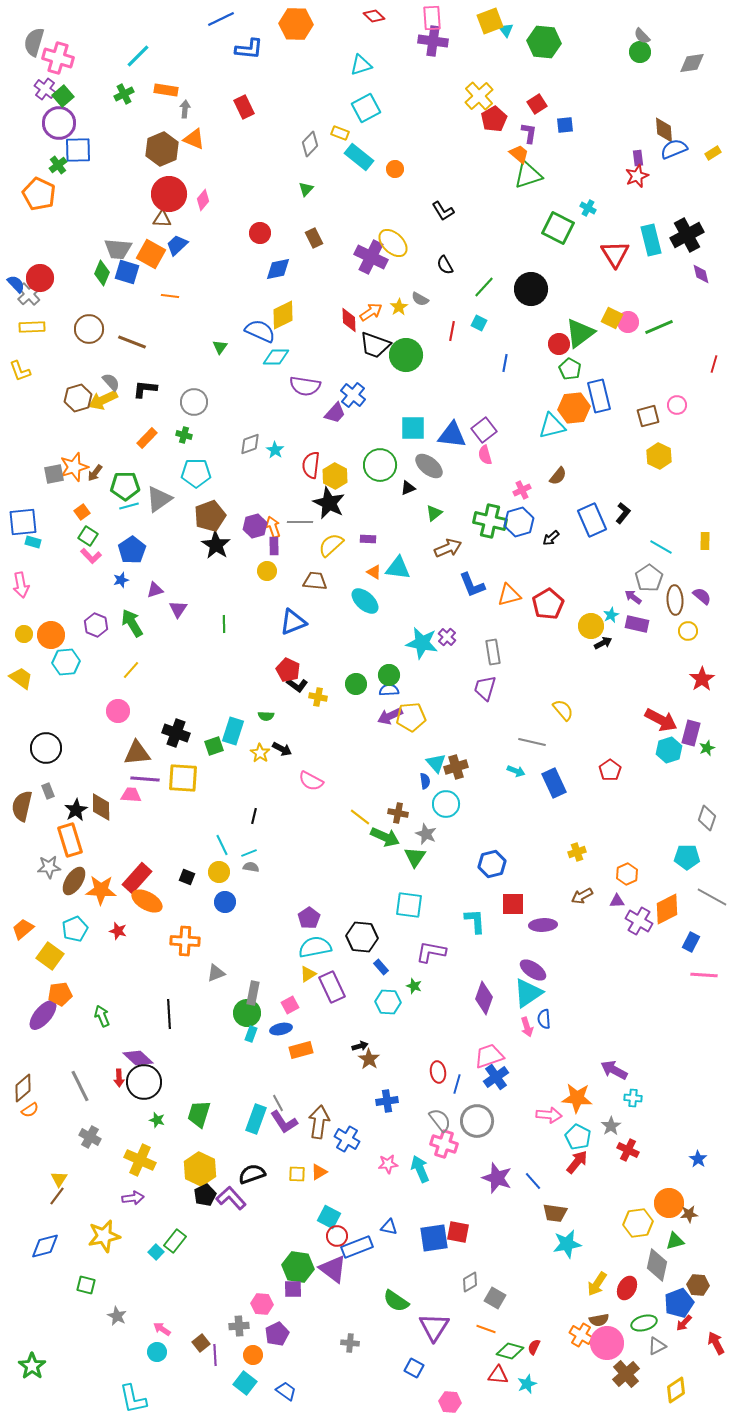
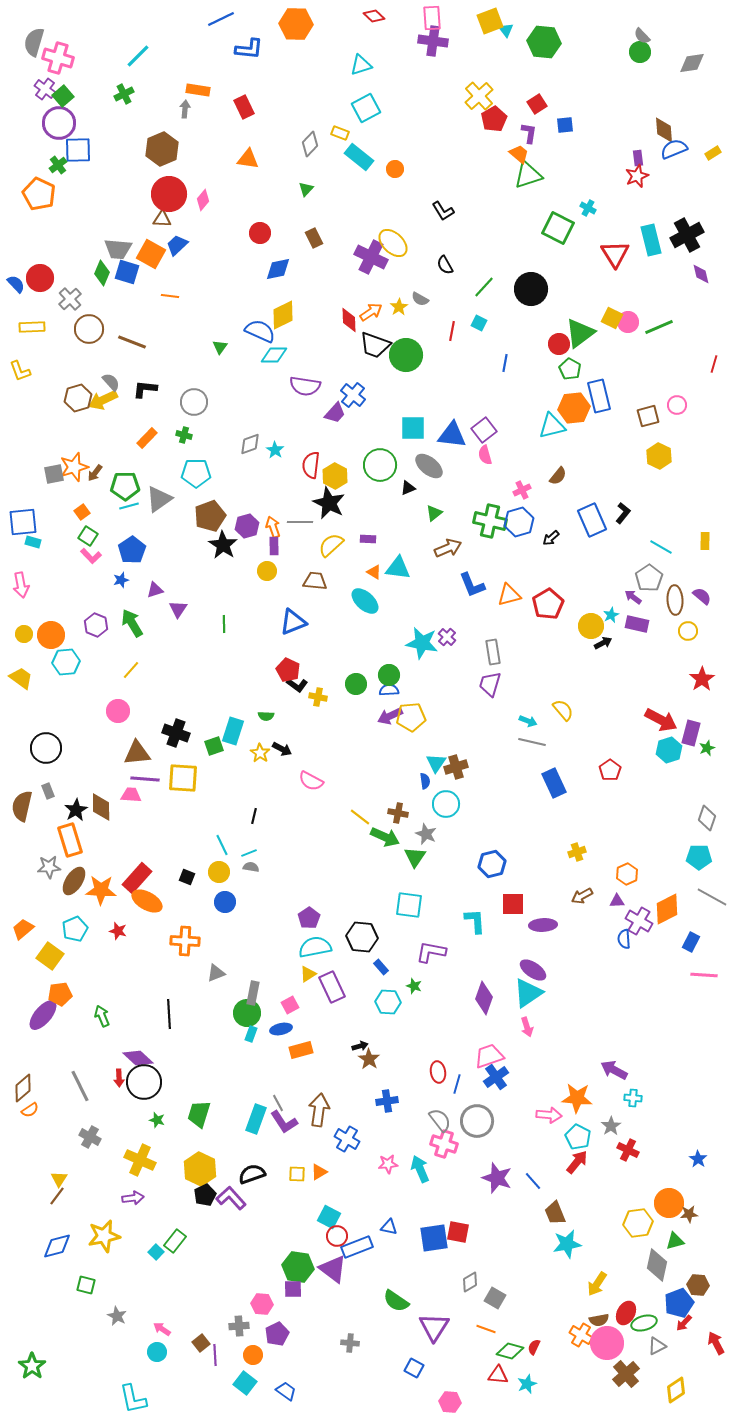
orange rectangle at (166, 90): moved 32 px right
orange triangle at (194, 139): moved 54 px right, 20 px down; rotated 15 degrees counterclockwise
gray cross at (29, 294): moved 41 px right, 5 px down
cyan diamond at (276, 357): moved 2 px left, 2 px up
purple hexagon at (255, 526): moved 8 px left
black star at (216, 545): moved 7 px right
purple trapezoid at (485, 688): moved 5 px right, 4 px up
cyan triangle at (436, 763): rotated 15 degrees clockwise
cyan arrow at (516, 771): moved 12 px right, 50 px up
cyan pentagon at (687, 857): moved 12 px right
blue semicircle at (544, 1019): moved 80 px right, 80 px up
brown arrow at (319, 1122): moved 12 px up
brown trapezoid at (555, 1213): rotated 60 degrees clockwise
blue diamond at (45, 1246): moved 12 px right
red ellipse at (627, 1288): moved 1 px left, 25 px down
